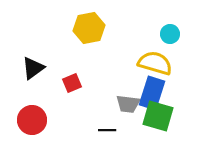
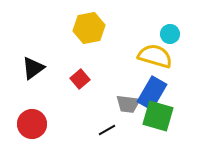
yellow semicircle: moved 7 px up
red square: moved 8 px right, 4 px up; rotated 18 degrees counterclockwise
blue rectangle: rotated 12 degrees clockwise
red circle: moved 4 px down
black line: rotated 30 degrees counterclockwise
